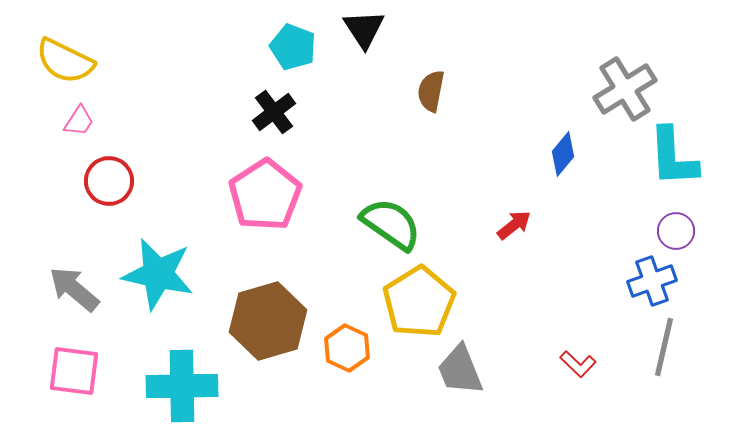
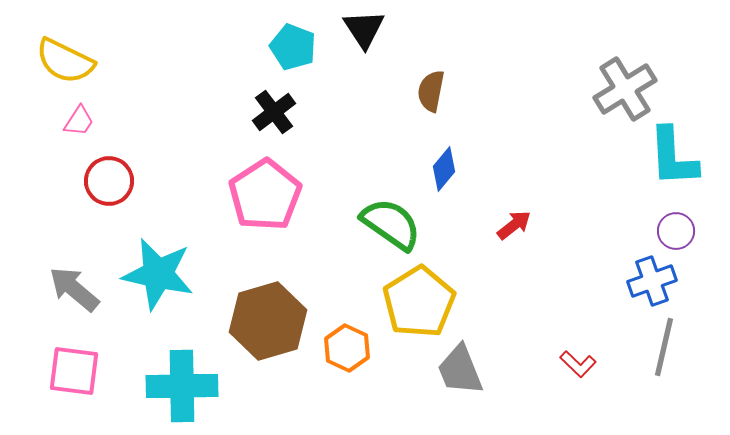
blue diamond: moved 119 px left, 15 px down
